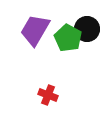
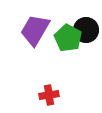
black circle: moved 1 px left, 1 px down
red cross: moved 1 px right; rotated 30 degrees counterclockwise
